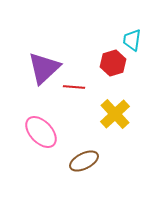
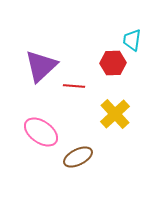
red hexagon: rotated 15 degrees clockwise
purple triangle: moved 3 px left, 2 px up
red line: moved 1 px up
pink ellipse: rotated 12 degrees counterclockwise
brown ellipse: moved 6 px left, 4 px up
